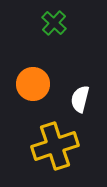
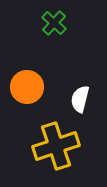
orange circle: moved 6 px left, 3 px down
yellow cross: moved 1 px right
